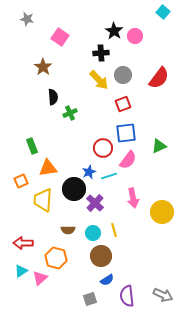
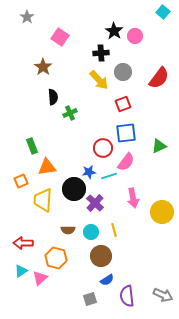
gray star: moved 2 px up; rotated 24 degrees clockwise
gray circle: moved 3 px up
pink semicircle: moved 2 px left, 2 px down
orange triangle: moved 1 px left, 1 px up
blue star: rotated 16 degrees clockwise
cyan circle: moved 2 px left, 1 px up
